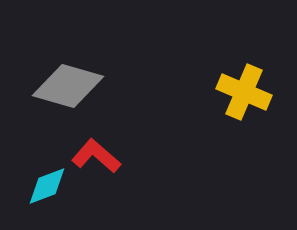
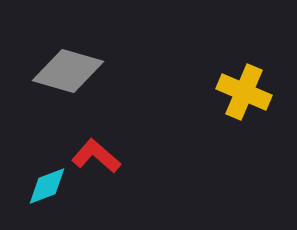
gray diamond: moved 15 px up
